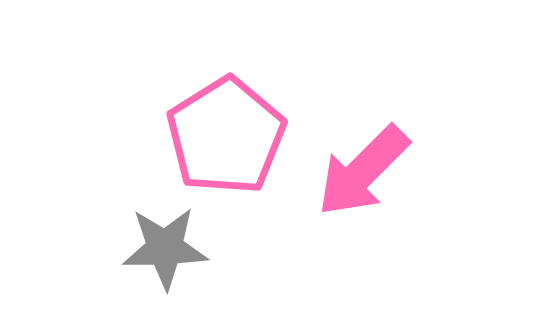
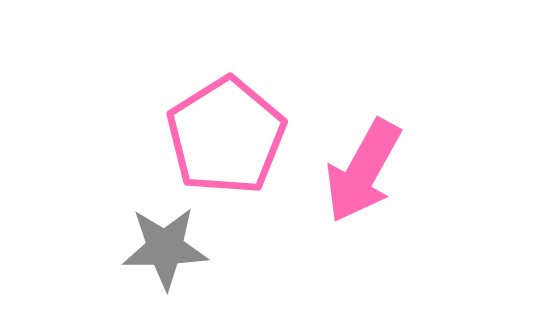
pink arrow: rotated 16 degrees counterclockwise
